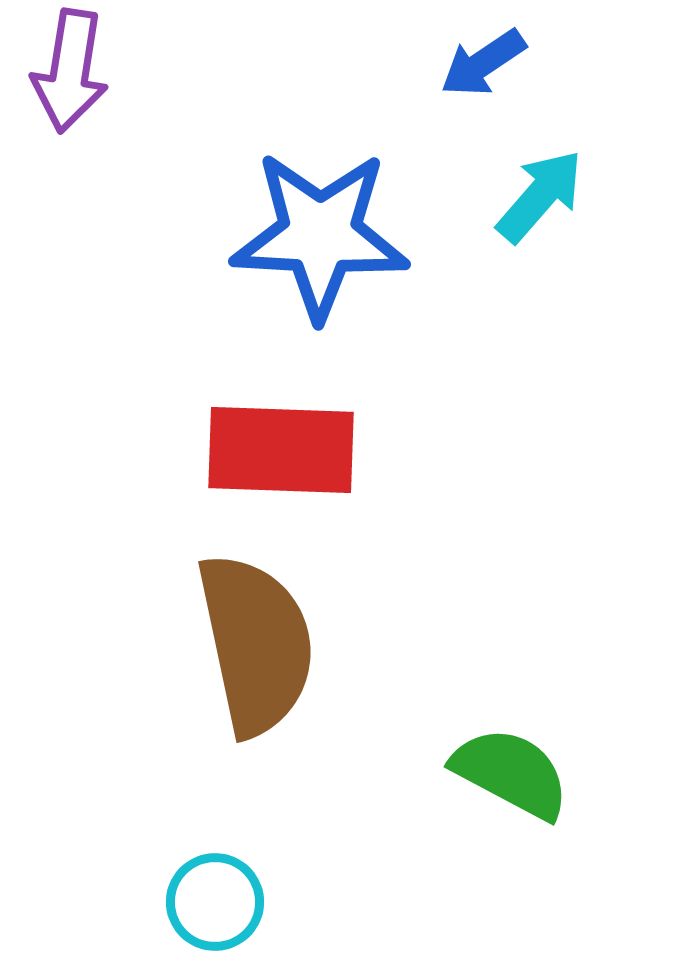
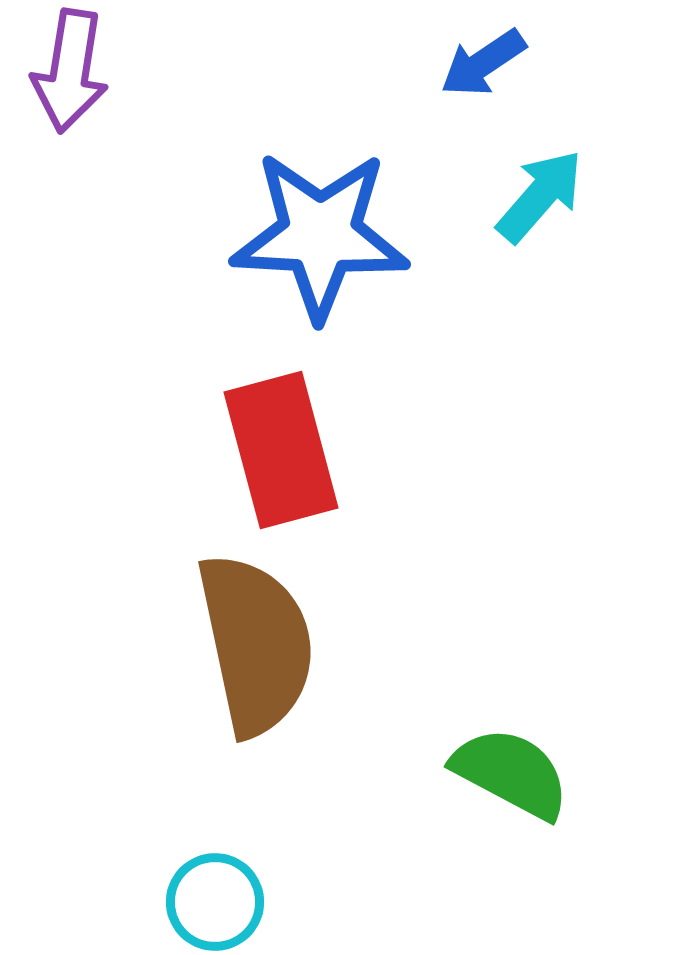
red rectangle: rotated 73 degrees clockwise
